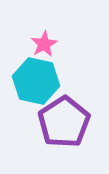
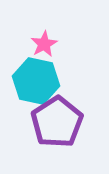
purple pentagon: moved 7 px left
